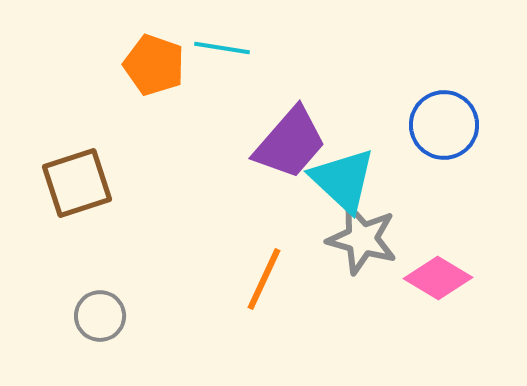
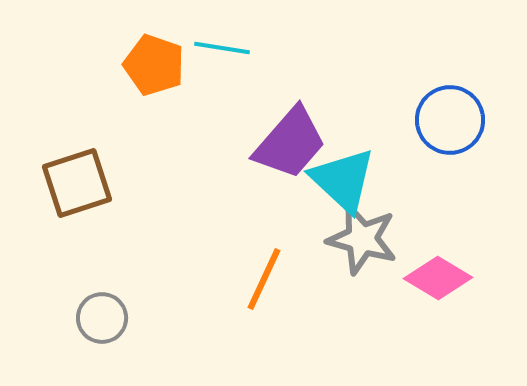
blue circle: moved 6 px right, 5 px up
gray circle: moved 2 px right, 2 px down
